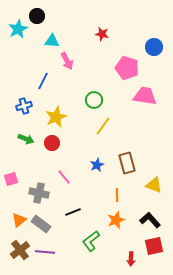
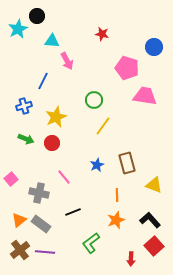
pink square: rotated 24 degrees counterclockwise
green L-shape: moved 2 px down
red square: rotated 30 degrees counterclockwise
